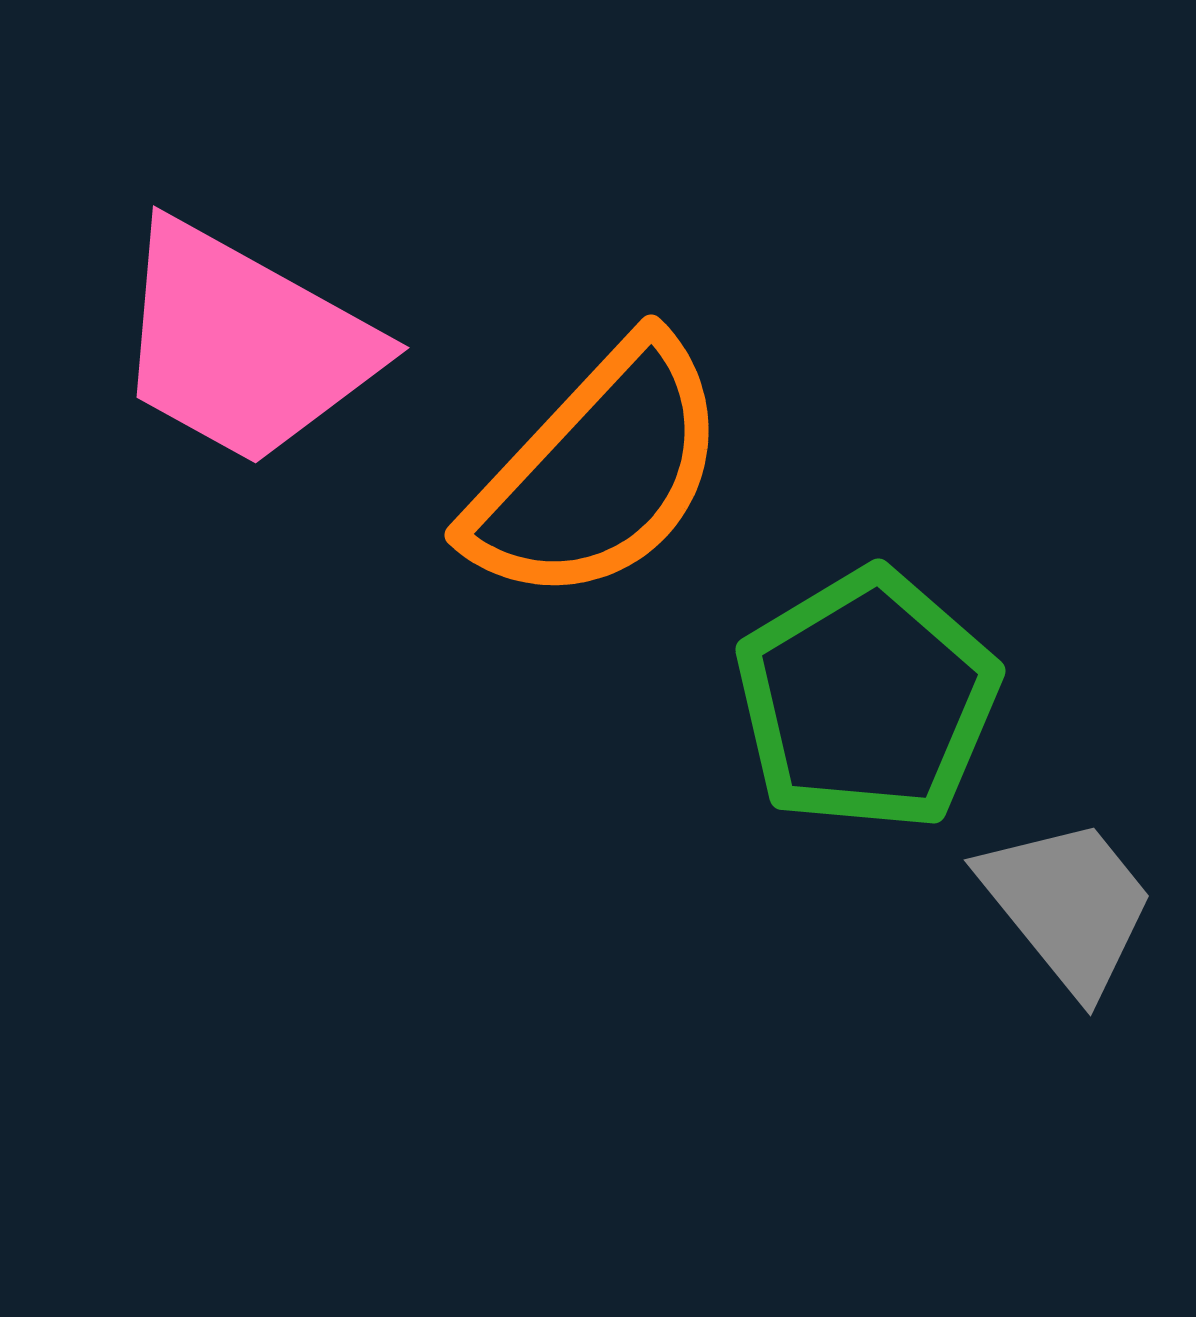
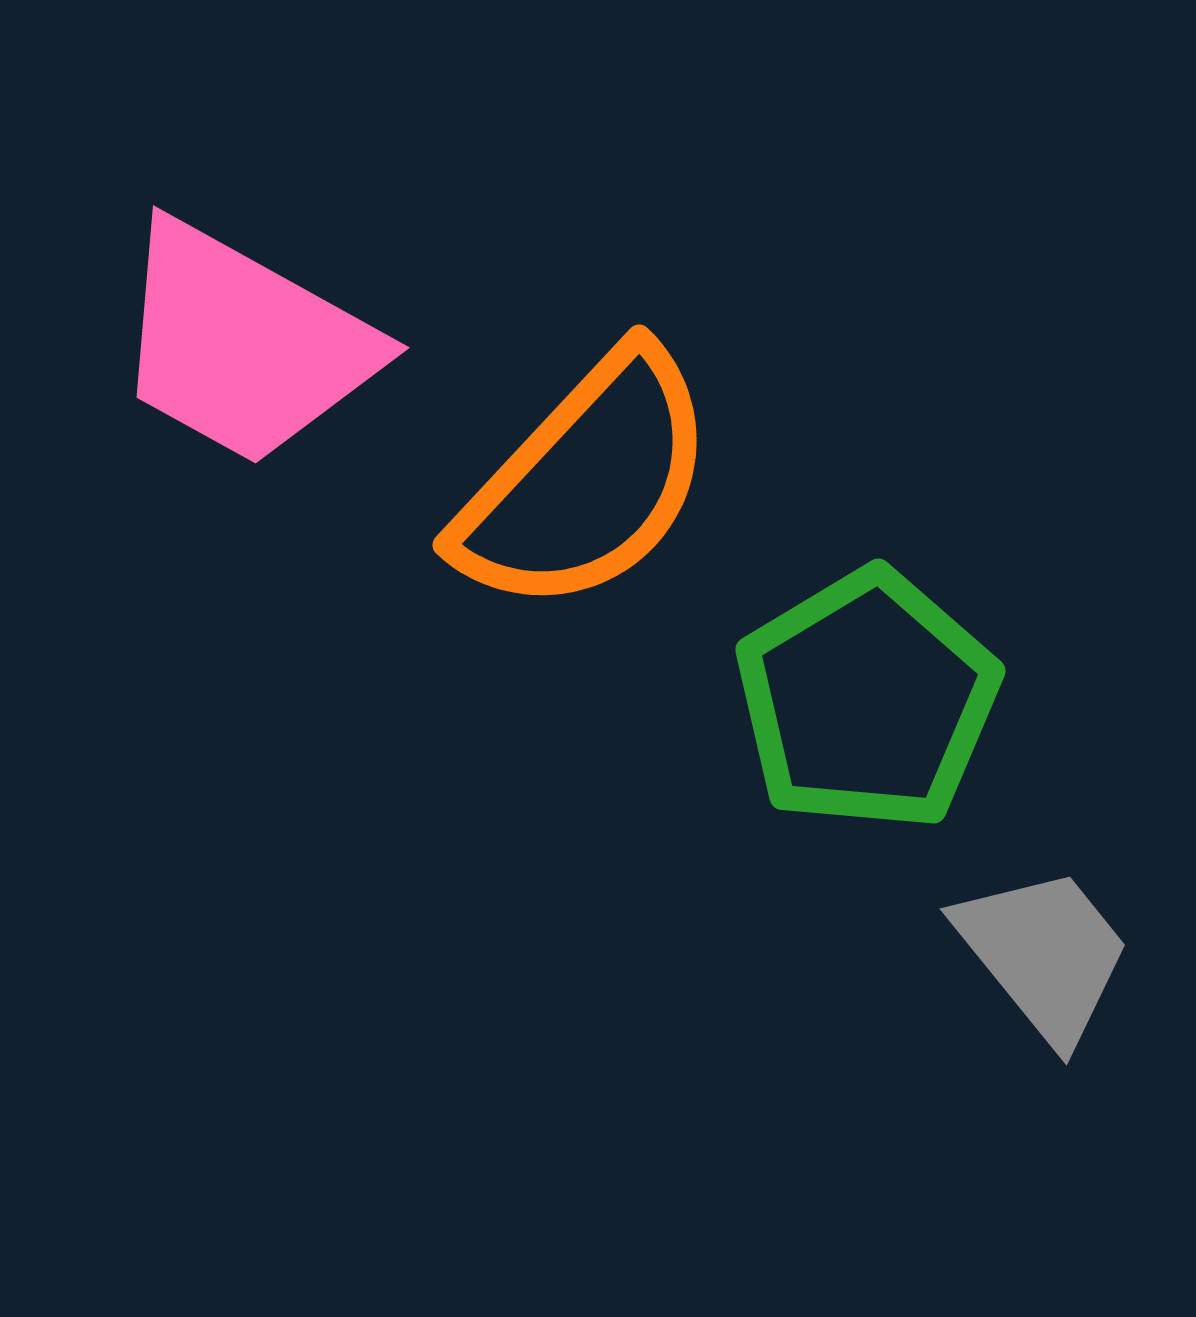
orange semicircle: moved 12 px left, 10 px down
gray trapezoid: moved 24 px left, 49 px down
